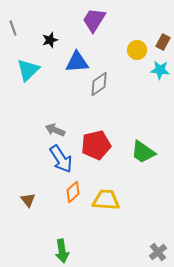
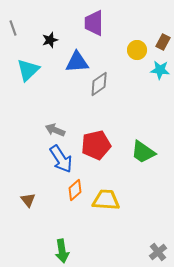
purple trapezoid: moved 3 px down; rotated 32 degrees counterclockwise
orange diamond: moved 2 px right, 2 px up
